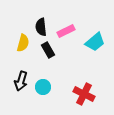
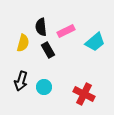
cyan circle: moved 1 px right
